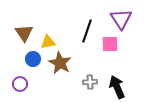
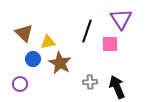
brown triangle: rotated 12 degrees counterclockwise
